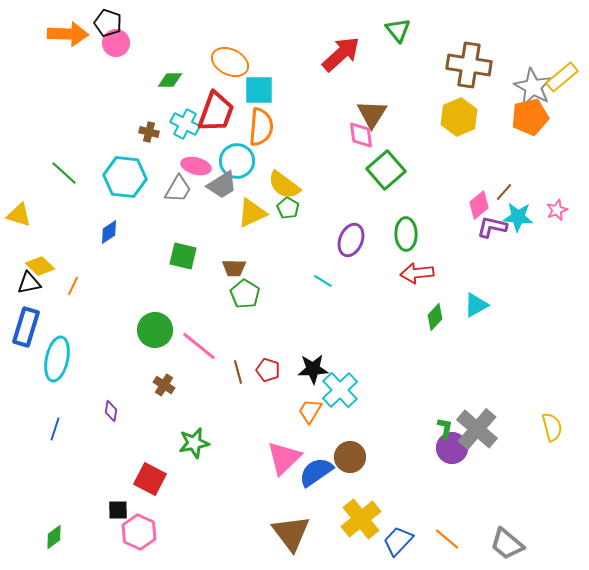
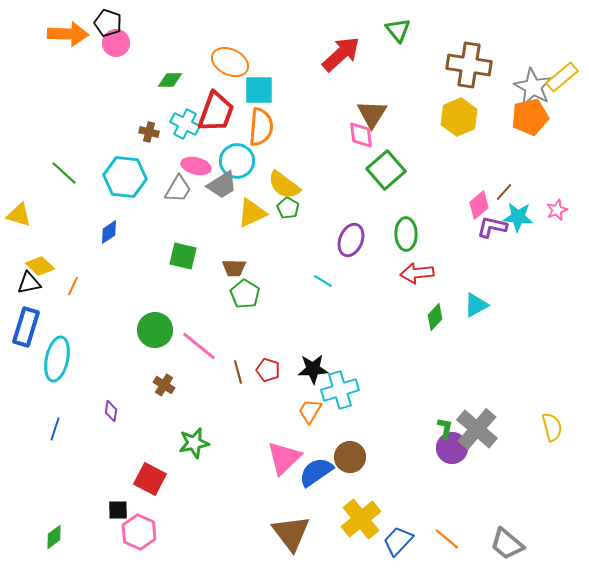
cyan cross at (340, 390): rotated 27 degrees clockwise
